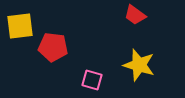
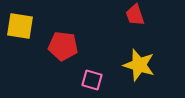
red trapezoid: rotated 35 degrees clockwise
yellow square: rotated 16 degrees clockwise
red pentagon: moved 10 px right, 1 px up
